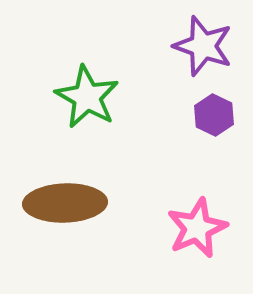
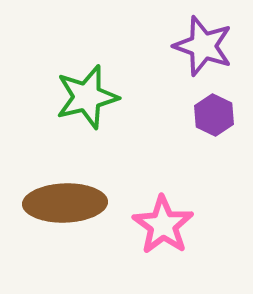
green star: rotated 28 degrees clockwise
pink star: moved 34 px left, 3 px up; rotated 14 degrees counterclockwise
